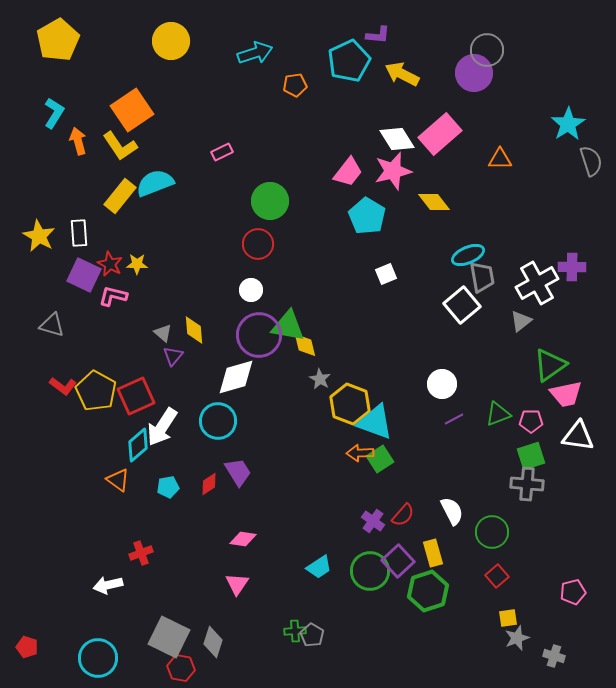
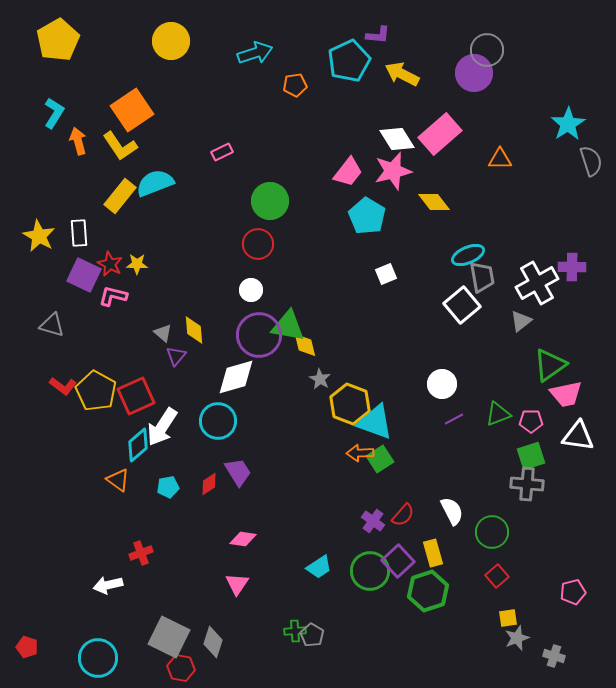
purple triangle at (173, 356): moved 3 px right
